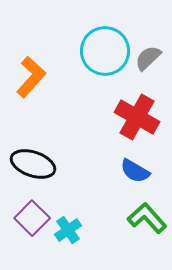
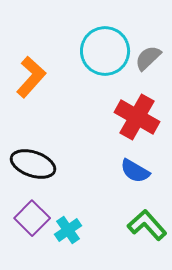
green L-shape: moved 7 px down
